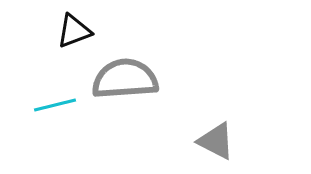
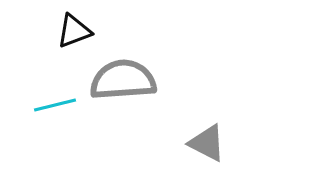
gray semicircle: moved 2 px left, 1 px down
gray triangle: moved 9 px left, 2 px down
